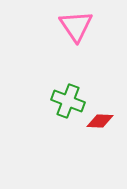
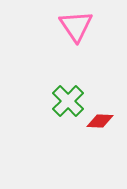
green cross: rotated 24 degrees clockwise
